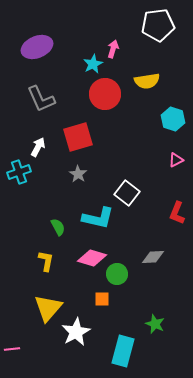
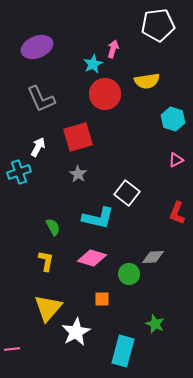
green semicircle: moved 5 px left
green circle: moved 12 px right
